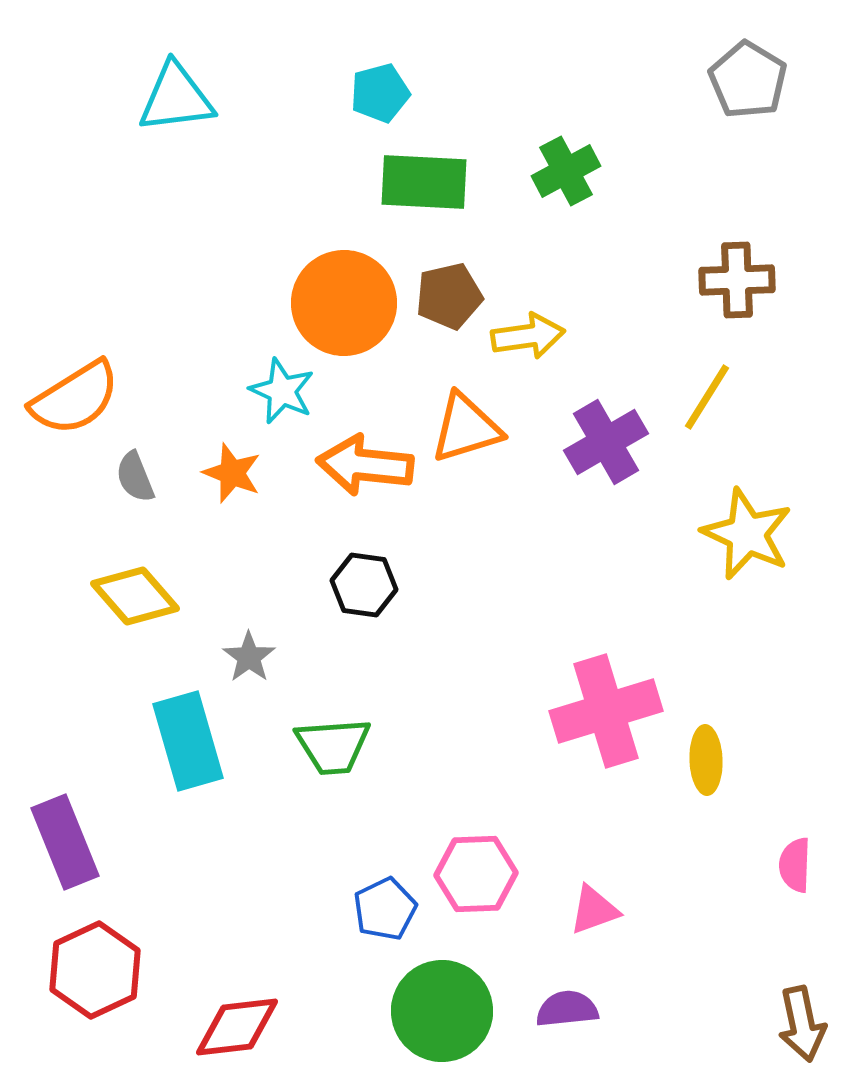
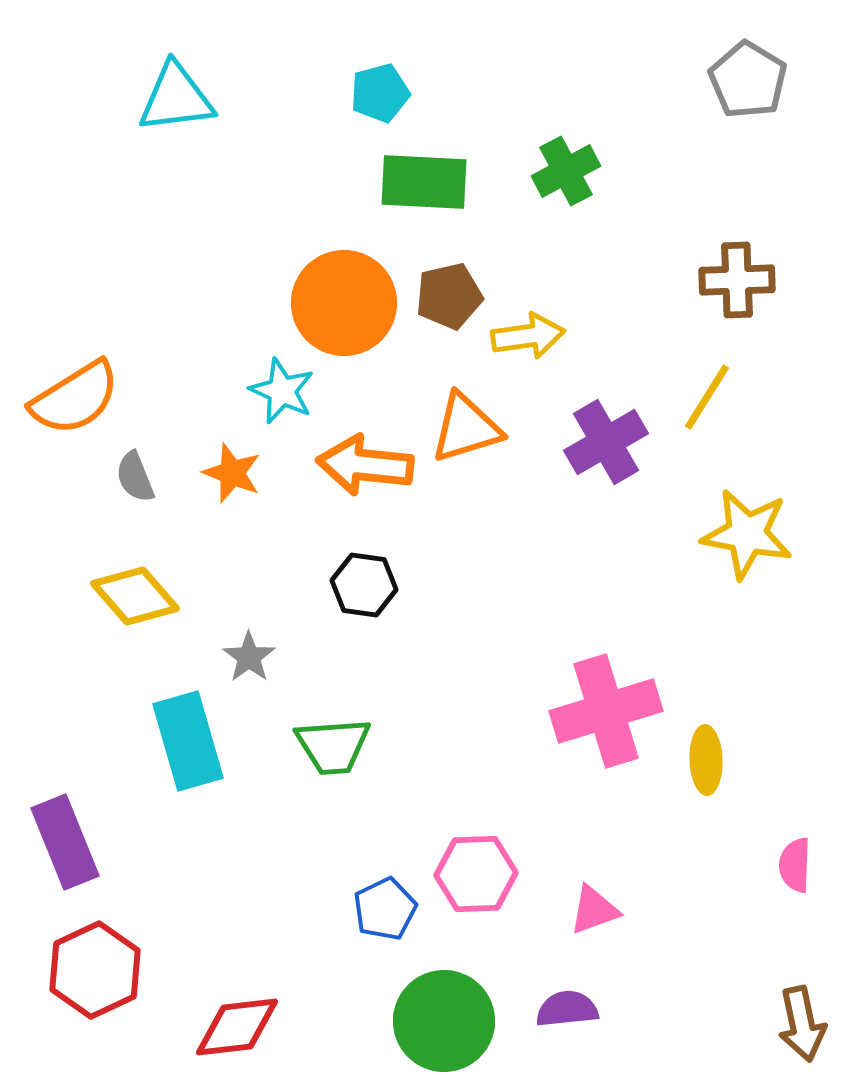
yellow star: rotated 14 degrees counterclockwise
green circle: moved 2 px right, 10 px down
